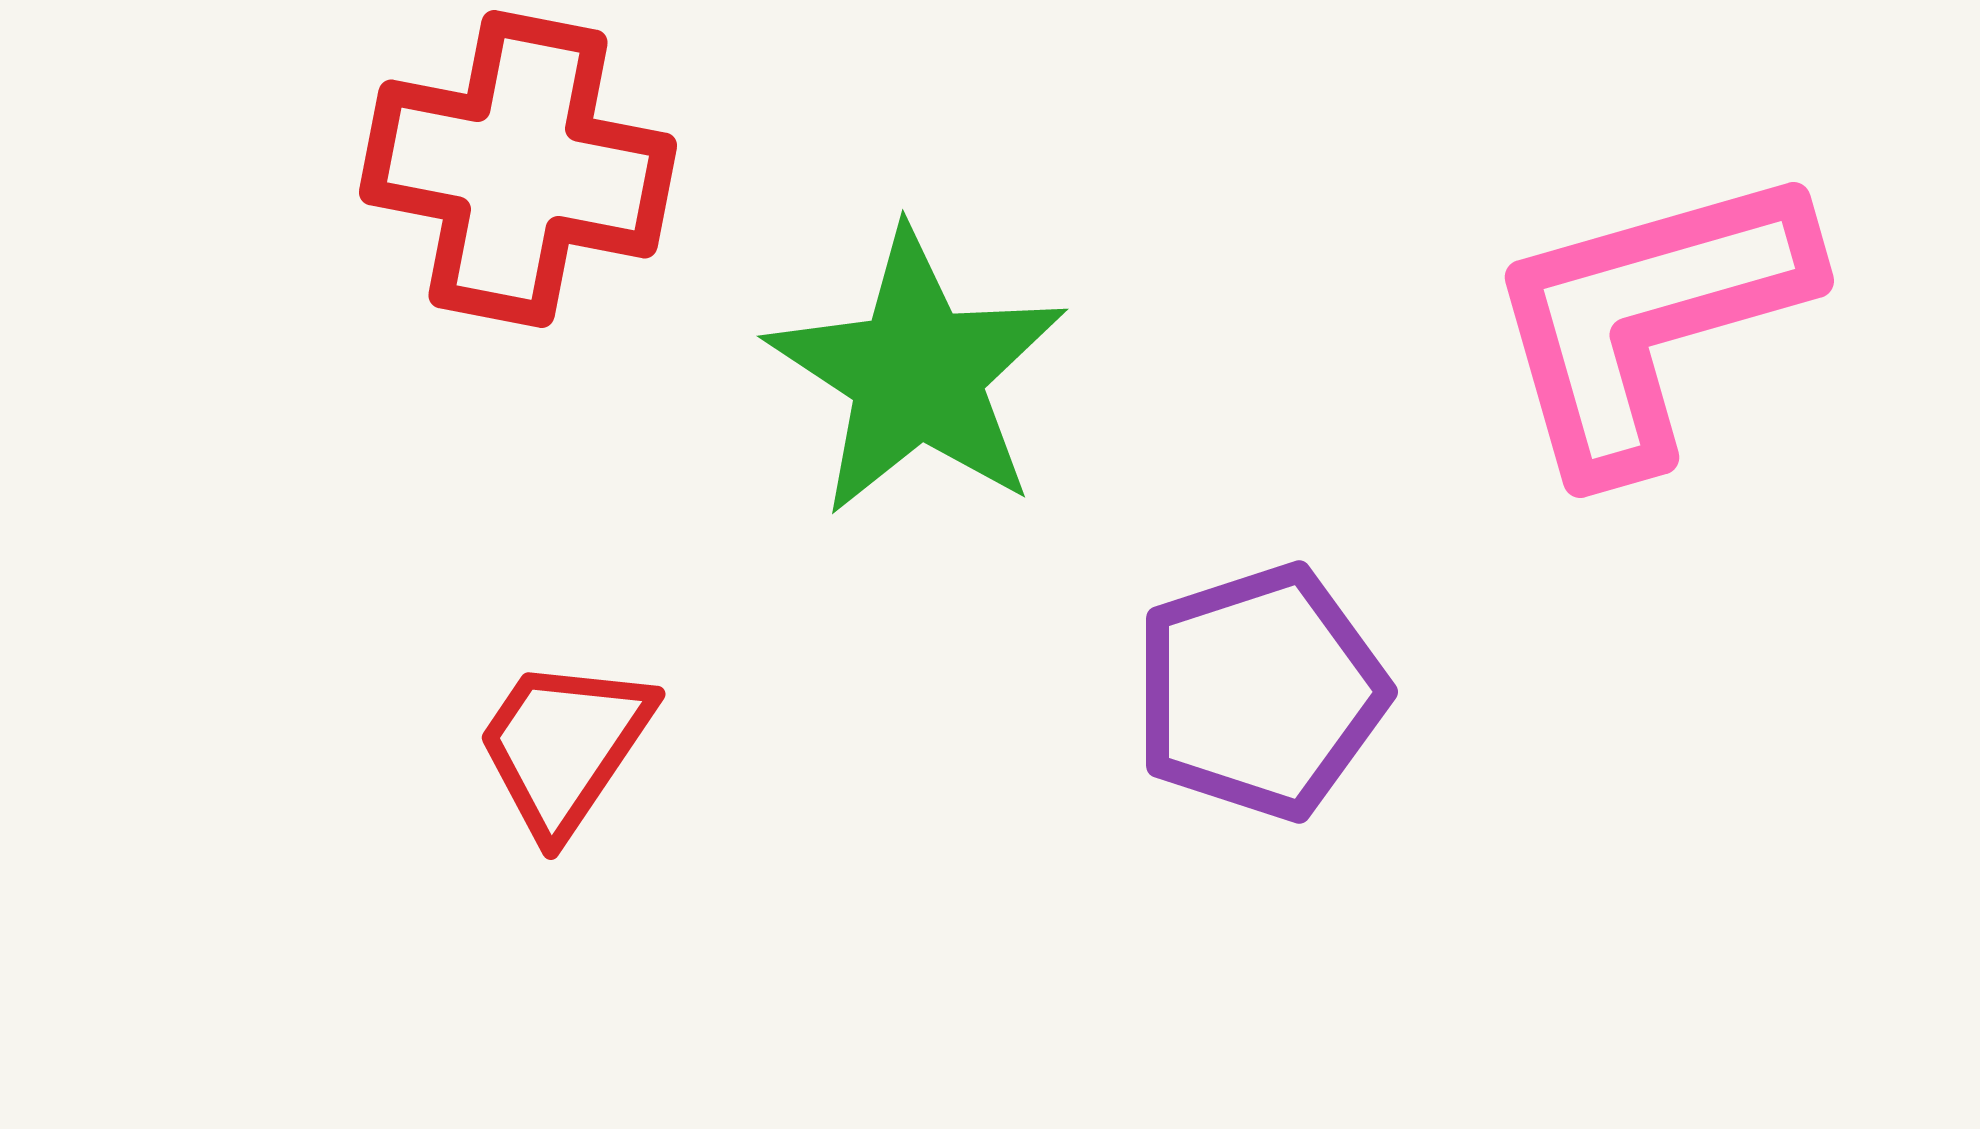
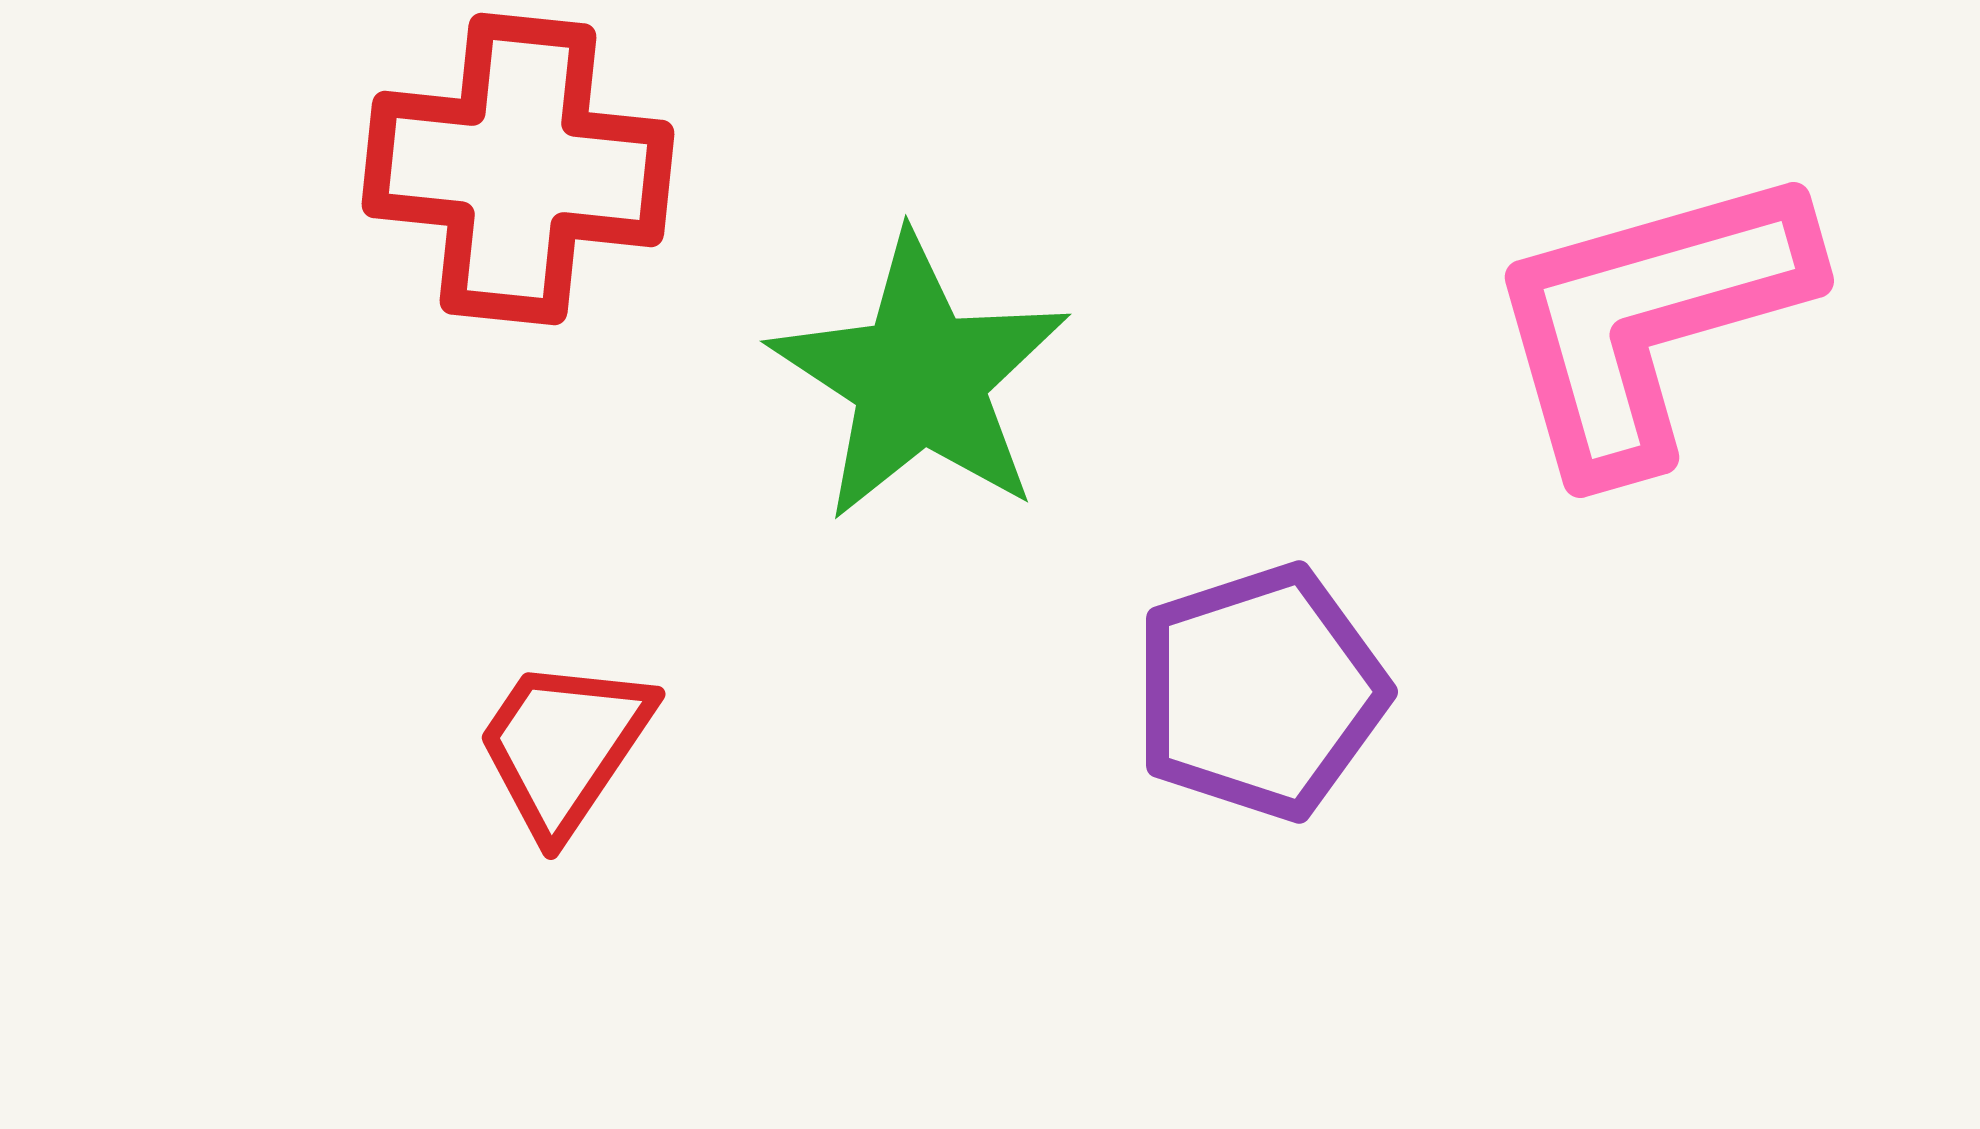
red cross: rotated 5 degrees counterclockwise
green star: moved 3 px right, 5 px down
